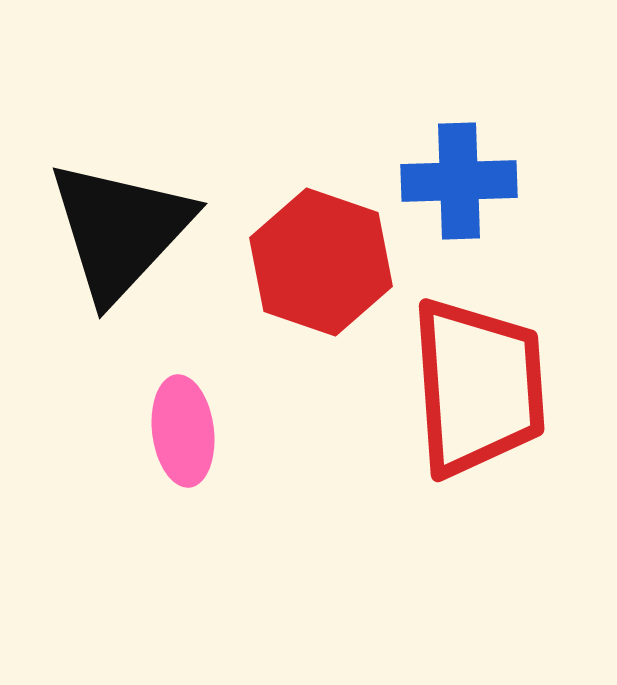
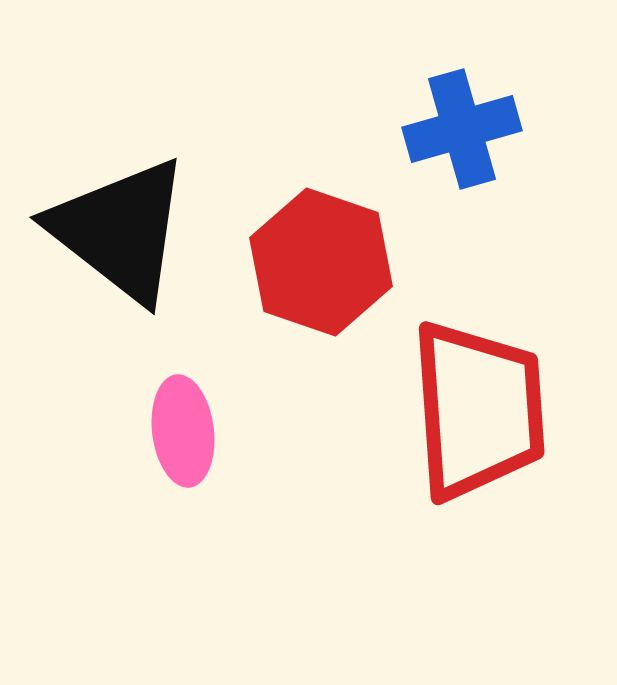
blue cross: moved 3 px right, 52 px up; rotated 14 degrees counterclockwise
black triangle: rotated 35 degrees counterclockwise
red trapezoid: moved 23 px down
